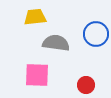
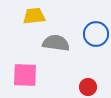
yellow trapezoid: moved 1 px left, 1 px up
pink square: moved 12 px left
red circle: moved 2 px right, 2 px down
